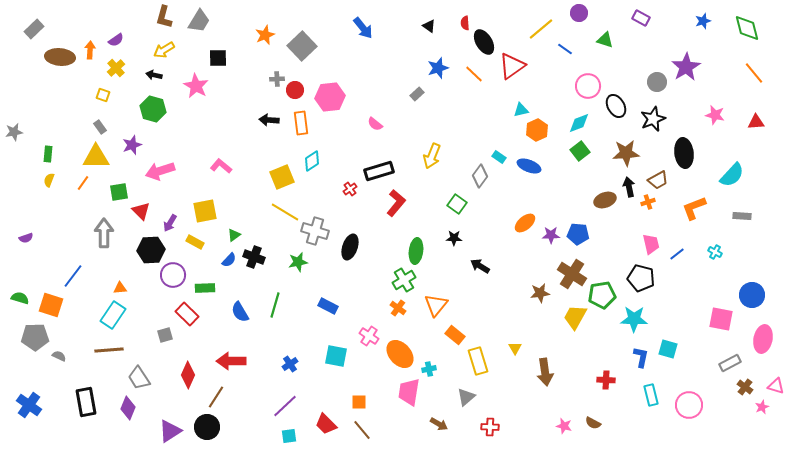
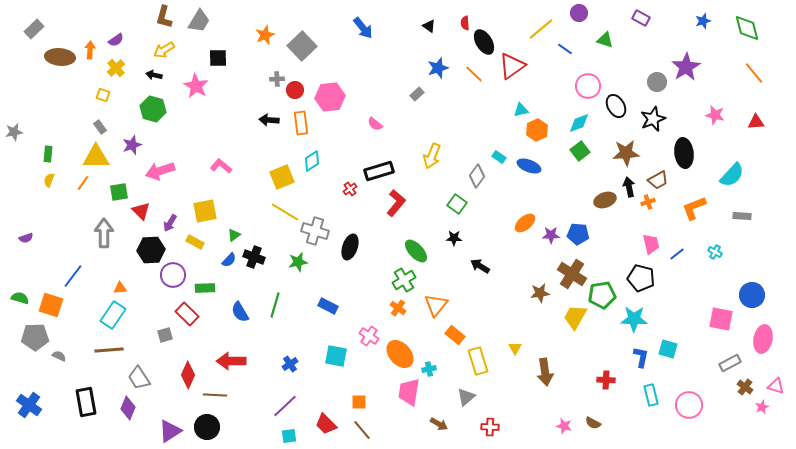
gray diamond at (480, 176): moved 3 px left
green ellipse at (416, 251): rotated 50 degrees counterclockwise
brown line at (216, 397): moved 1 px left, 2 px up; rotated 60 degrees clockwise
